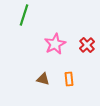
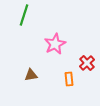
red cross: moved 18 px down
brown triangle: moved 12 px left, 4 px up; rotated 24 degrees counterclockwise
